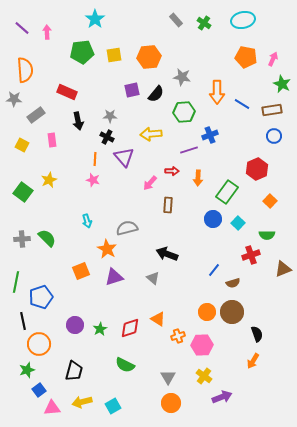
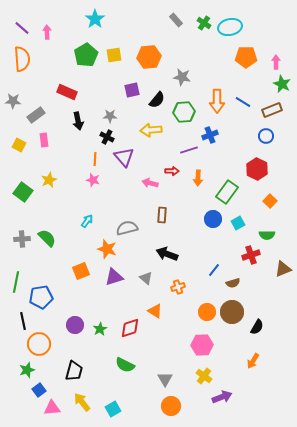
cyan ellipse at (243, 20): moved 13 px left, 7 px down
green pentagon at (82, 52): moved 4 px right, 3 px down; rotated 25 degrees counterclockwise
orange pentagon at (246, 57): rotated 10 degrees counterclockwise
pink arrow at (273, 59): moved 3 px right, 3 px down; rotated 24 degrees counterclockwise
orange semicircle at (25, 70): moved 3 px left, 11 px up
orange arrow at (217, 92): moved 9 px down
black semicircle at (156, 94): moved 1 px right, 6 px down
gray star at (14, 99): moved 1 px left, 2 px down
blue line at (242, 104): moved 1 px right, 2 px up
brown rectangle at (272, 110): rotated 12 degrees counterclockwise
yellow arrow at (151, 134): moved 4 px up
blue circle at (274, 136): moved 8 px left
pink rectangle at (52, 140): moved 8 px left
yellow square at (22, 145): moved 3 px left
red hexagon at (257, 169): rotated 10 degrees counterclockwise
pink arrow at (150, 183): rotated 63 degrees clockwise
brown rectangle at (168, 205): moved 6 px left, 10 px down
cyan arrow at (87, 221): rotated 128 degrees counterclockwise
cyan square at (238, 223): rotated 16 degrees clockwise
orange star at (107, 249): rotated 12 degrees counterclockwise
gray triangle at (153, 278): moved 7 px left
blue pentagon at (41, 297): rotated 10 degrees clockwise
orange triangle at (158, 319): moved 3 px left, 8 px up
black semicircle at (257, 334): moved 7 px up; rotated 49 degrees clockwise
orange cross at (178, 336): moved 49 px up
gray triangle at (168, 377): moved 3 px left, 2 px down
yellow arrow at (82, 402): rotated 66 degrees clockwise
orange circle at (171, 403): moved 3 px down
cyan square at (113, 406): moved 3 px down
